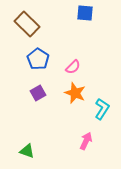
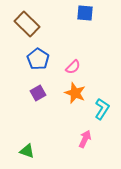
pink arrow: moved 1 px left, 2 px up
